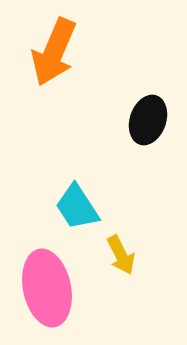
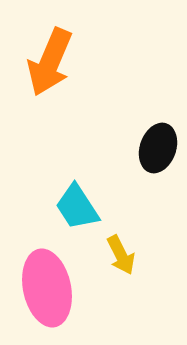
orange arrow: moved 4 px left, 10 px down
black ellipse: moved 10 px right, 28 px down
